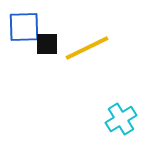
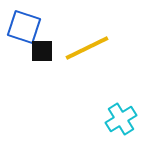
blue square: rotated 20 degrees clockwise
black square: moved 5 px left, 7 px down
